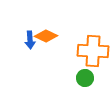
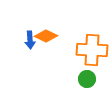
orange cross: moved 1 px left, 1 px up
green circle: moved 2 px right, 1 px down
